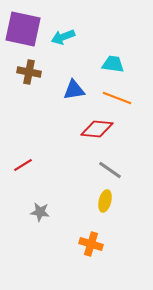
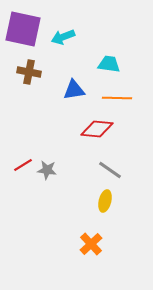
cyan trapezoid: moved 4 px left
orange line: rotated 20 degrees counterclockwise
gray star: moved 7 px right, 42 px up
orange cross: rotated 30 degrees clockwise
